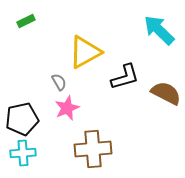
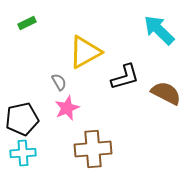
green rectangle: moved 1 px right, 2 px down
